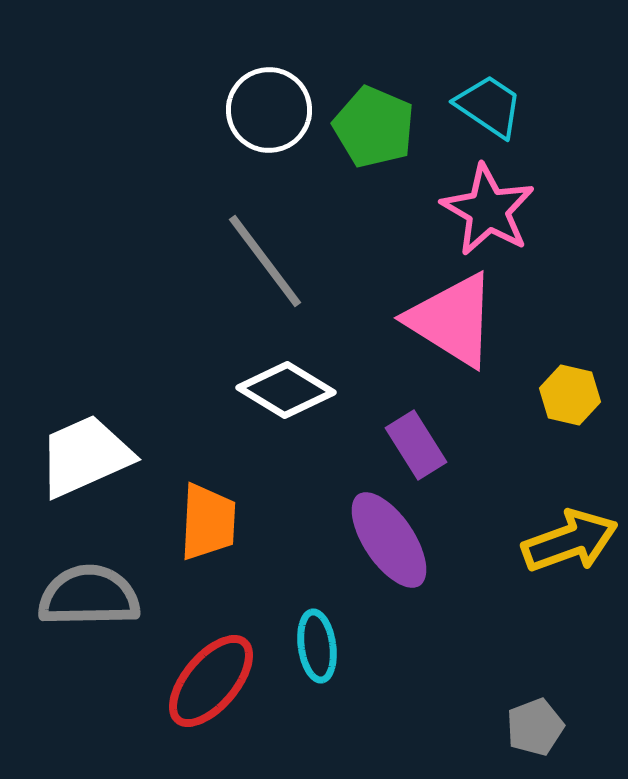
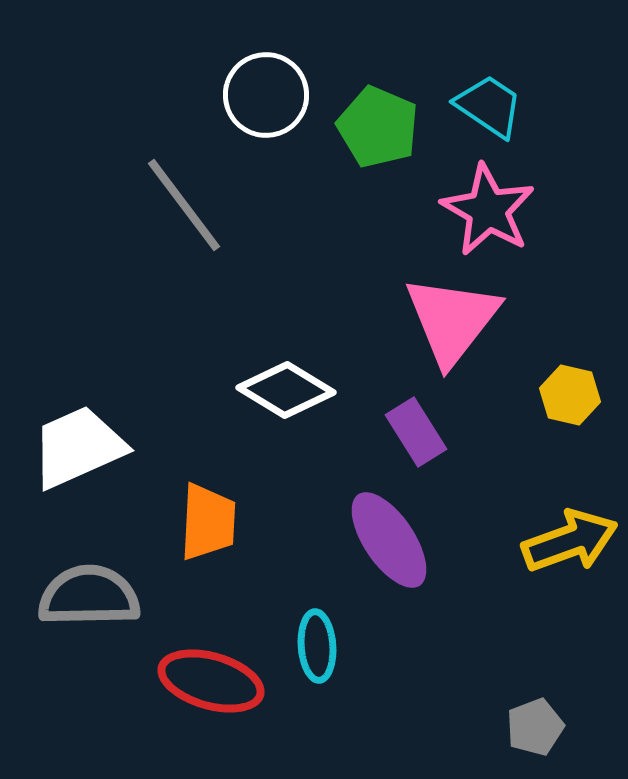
white circle: moved 3 px left, 15 px up
green pentagon: moved 4 px right
gray line: moved 81 px left, 56 px up
pink triangle: rotated 36 degrees clockwise
purple rectangle: moved 13 px up
white trapezoid: moved 7 px left, 9 px up
cyan ellipse: rotated 4 degrees clockwise
red ellipse: rotated 66 degrees clockwise
